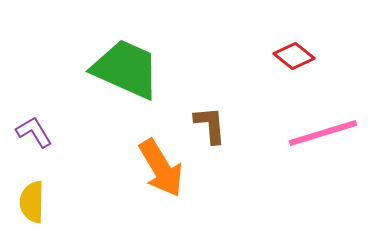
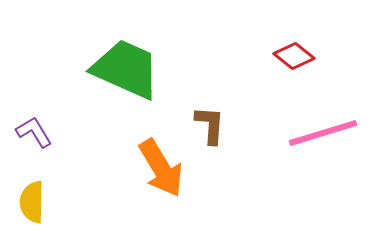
brown L-shape: rotated 9 degrees clockwise
